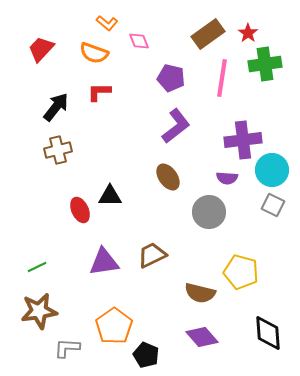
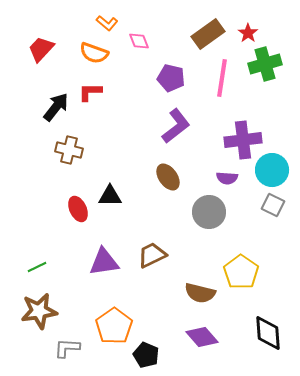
green cross: rotated 8 degrees counterclockwise
red L-shape: moved 9 px left
brown cross: moved 11 px right; rotated 28 degrees clockwise
red ellipse: moved 2 px left, 1 px up
yellow pentagon: rotated 20 degrees clockwise
